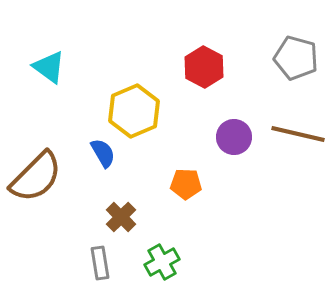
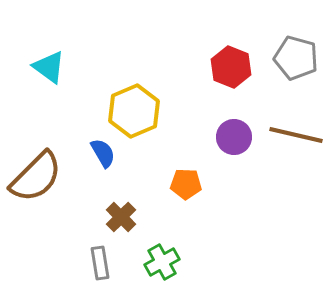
red hexagon: moved 27 px right; rotated 6 degrees counterclockwise
brown line: moved 2 px left, 1 px down
